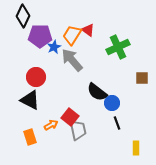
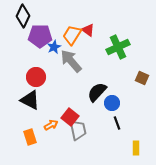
gray arrow: moved 1 px left, 1 px down
brown square: rotated 24 degrees clockwise
black semicircle: rotated 95 degrees clockwise
